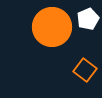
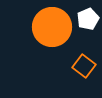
orange square: moved 1 px left, 4 px up
